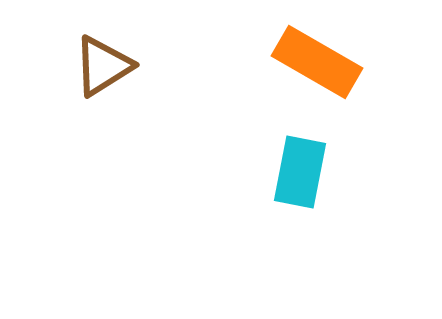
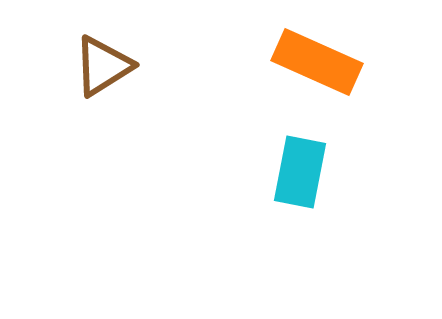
orange rectangle: rotated 6 degrees counterclockwise
